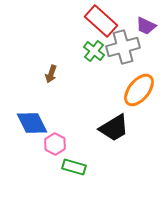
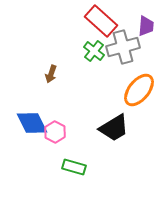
purple trapezoid: rotated 110 degrees counterclockwise
pink hexagon: moved 12 px up
